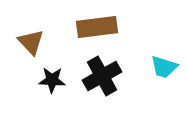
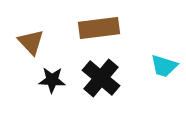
brown rectangle: moved 2 px right, 1 px down
cyan trapezoid: moved 1 px up
black cross: moved 1 px left, 2 px down; rotated 21 degrees counterclockwise
